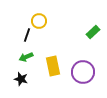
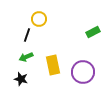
yellow circle: moved 2 px up
green rectangle: rotated 16 degrees clockwise
yellow rectangle: moved 1 px up
